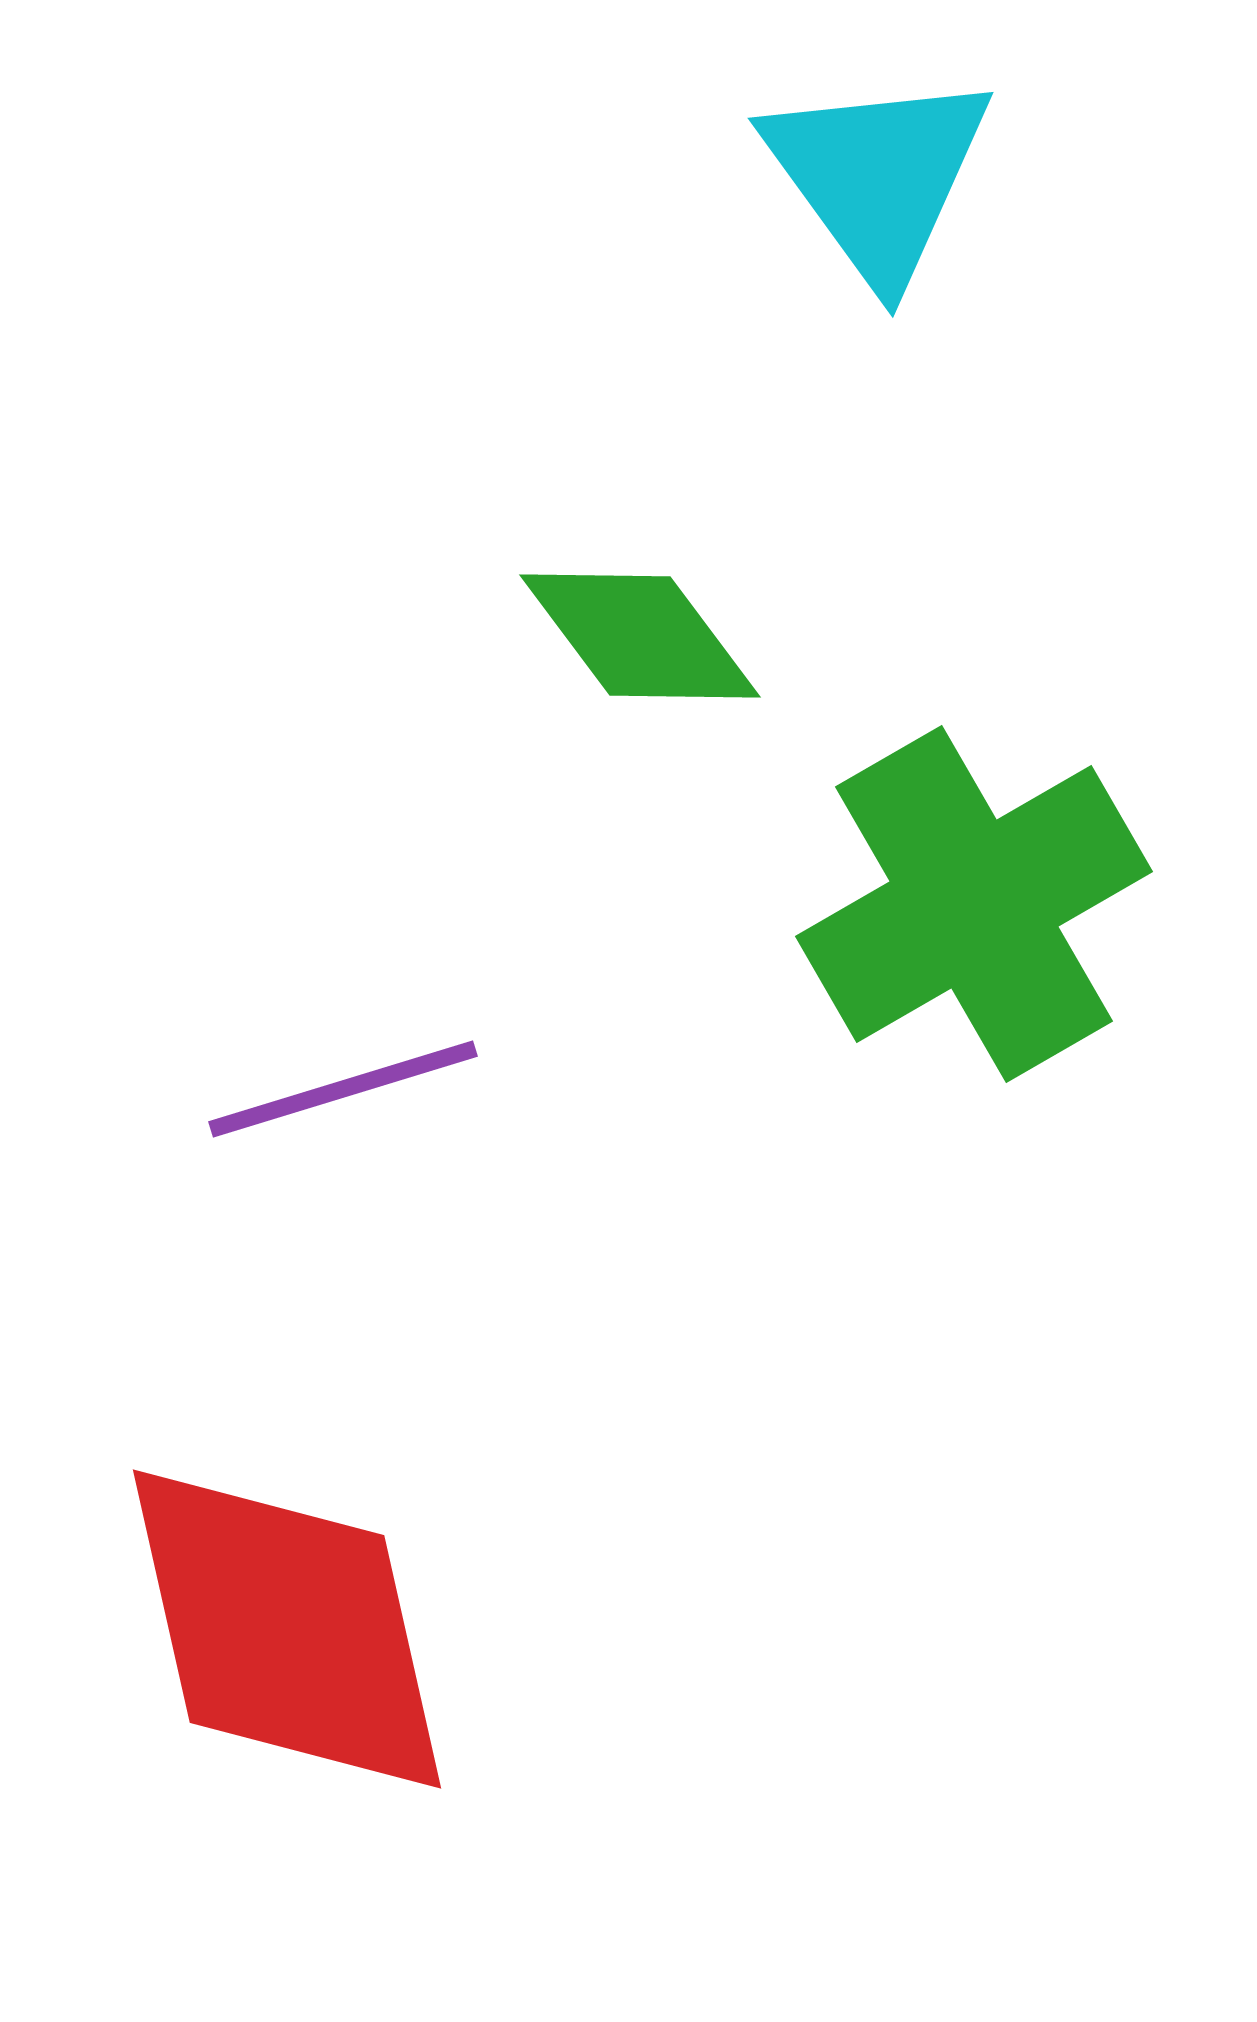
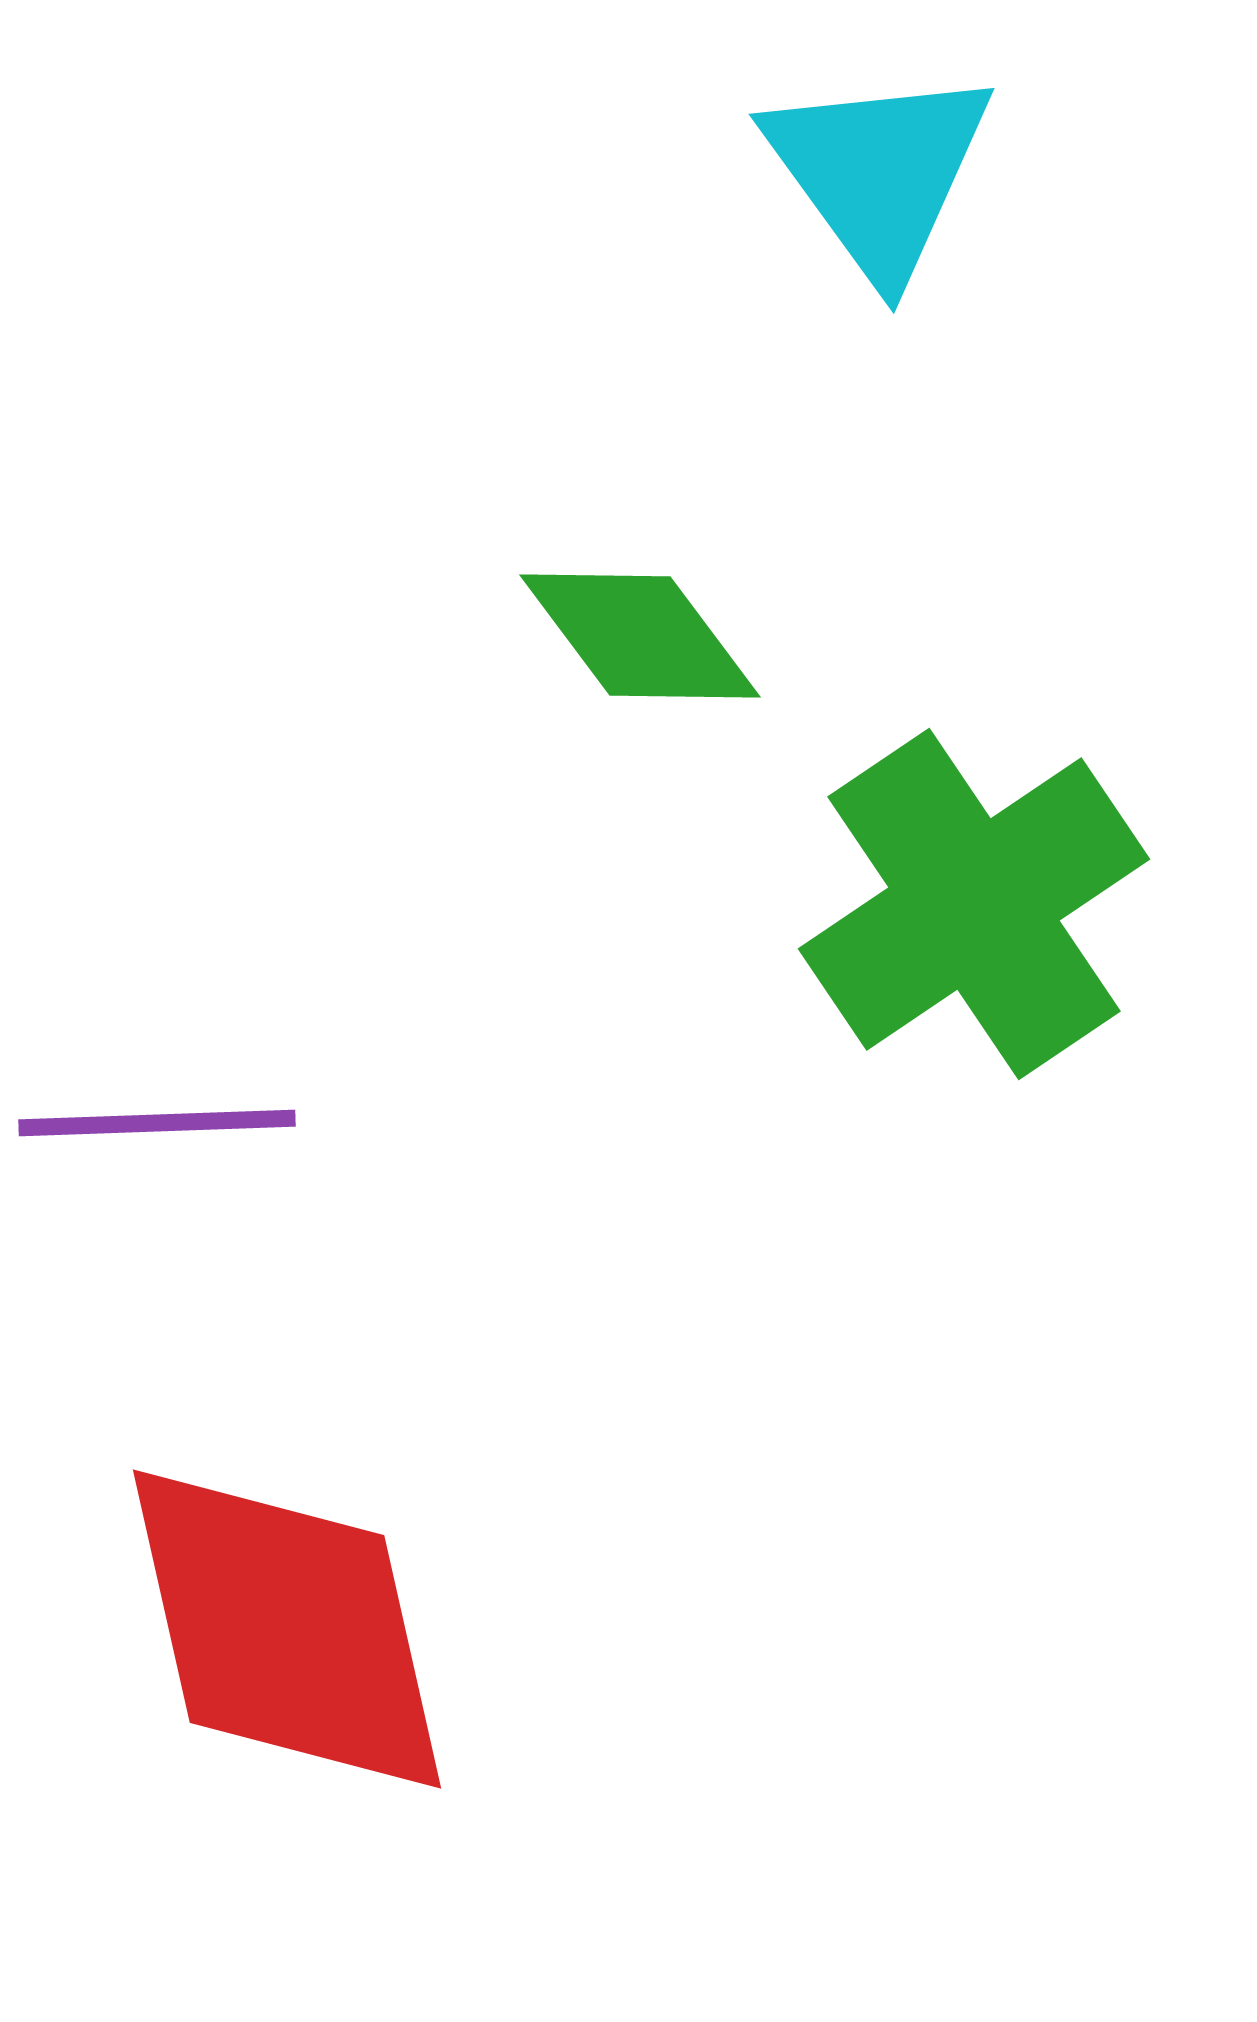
cyan triangle: moved 1 px right, 4 px up
green cross: rotated 4 degrees counterclockwise
purple line: moved 186 px left, 34 px down; rotated 15 degrees clockwise
